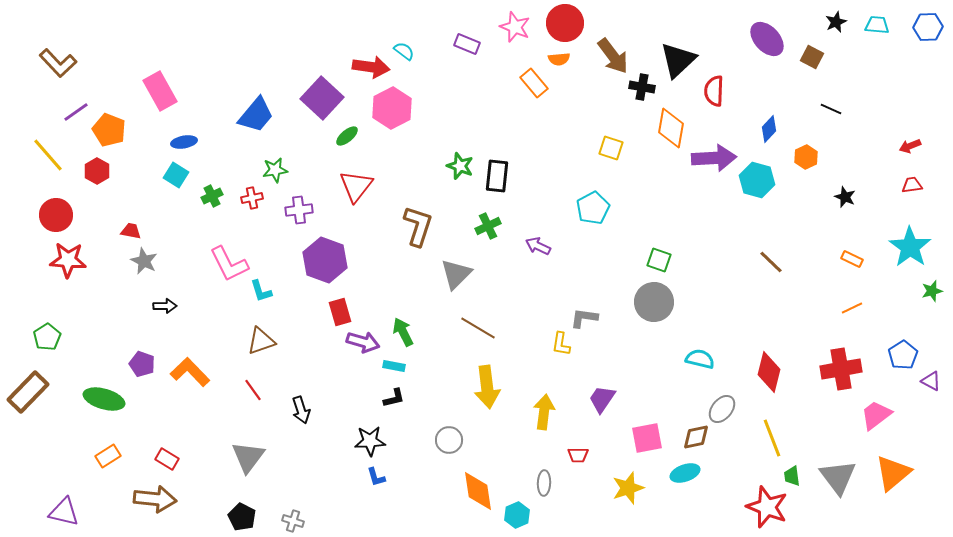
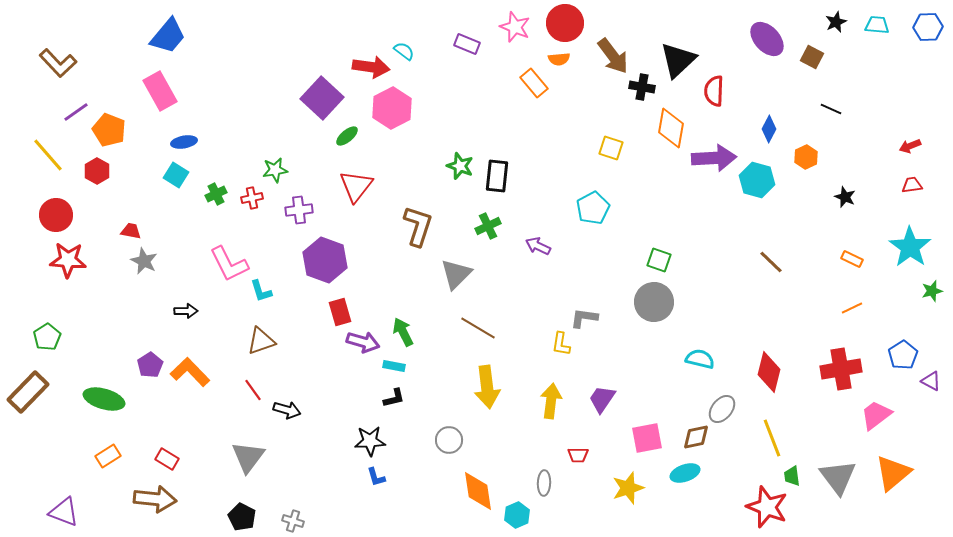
blue trapezoid at (256, 115): moved 88 px left, 79 px up
blue diamond at (769, 129): rotated 16 degrees counterclockwise
green cross at (212, 196): moved 4 px right, 2 px up
black arrow at (165, 306): moved 21 px right, 5 px down
purple pentagon at (142, 364): moved 8 px right, 1 px down; rotated 20 degrees clockwise
black arrow at (301, 410): moved 14 px left; rotated 56 degrees counterclockwise
yellow arrow at (544, 412): moved 7 px right, 11 px up
purple triangle at (64, 512): rotated 8 degrees clockwise
